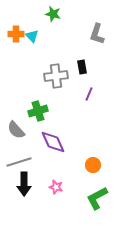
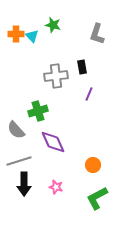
green star: moved 11 px down
gray line: moved 1 px up
